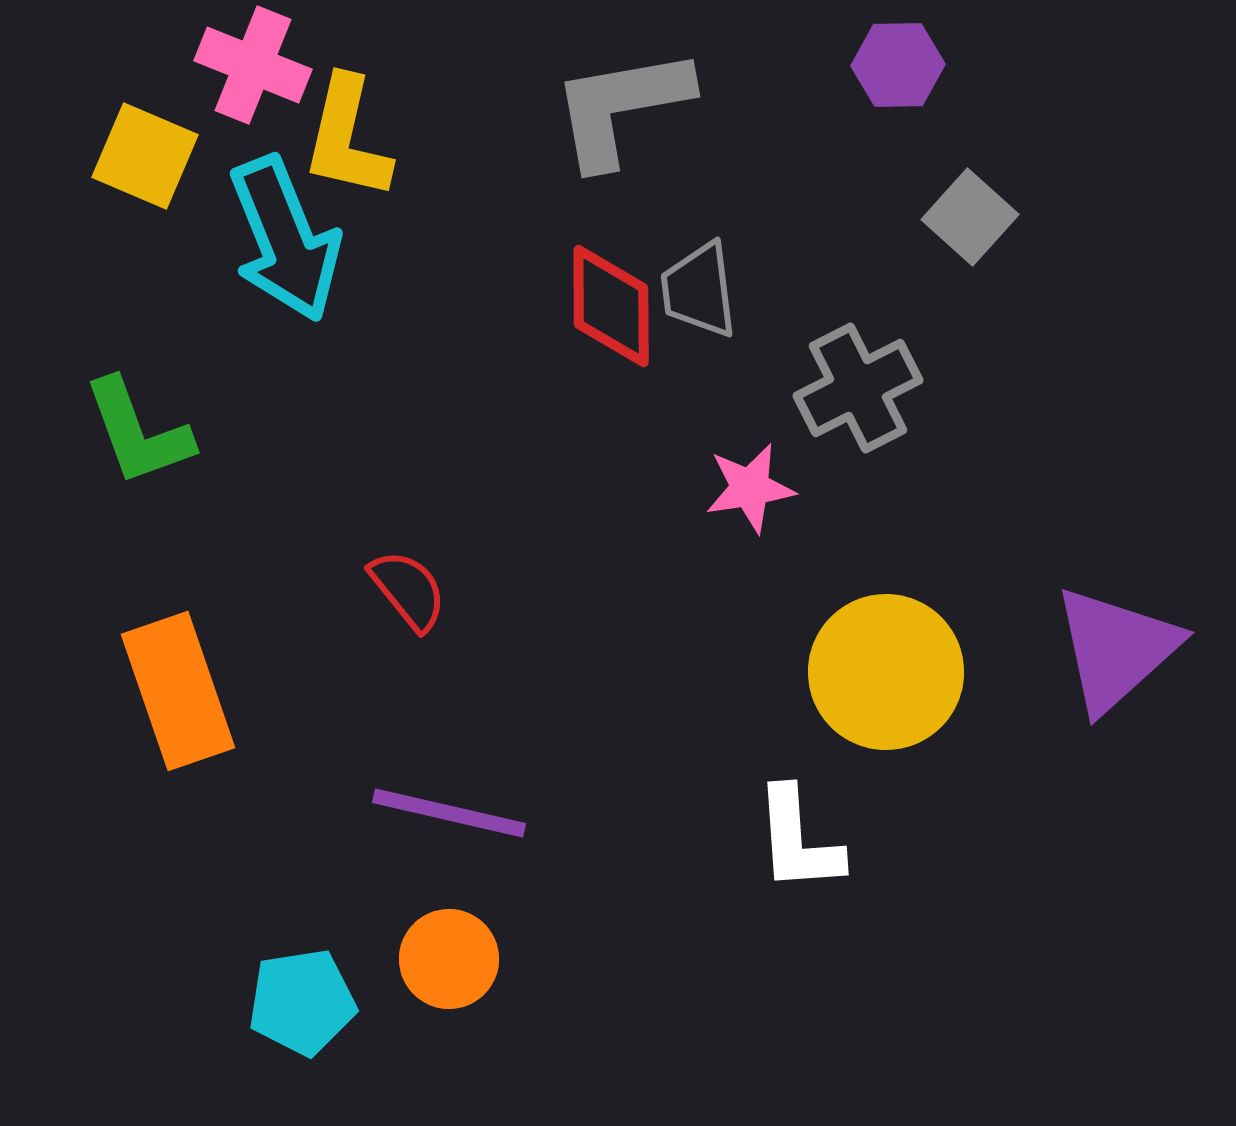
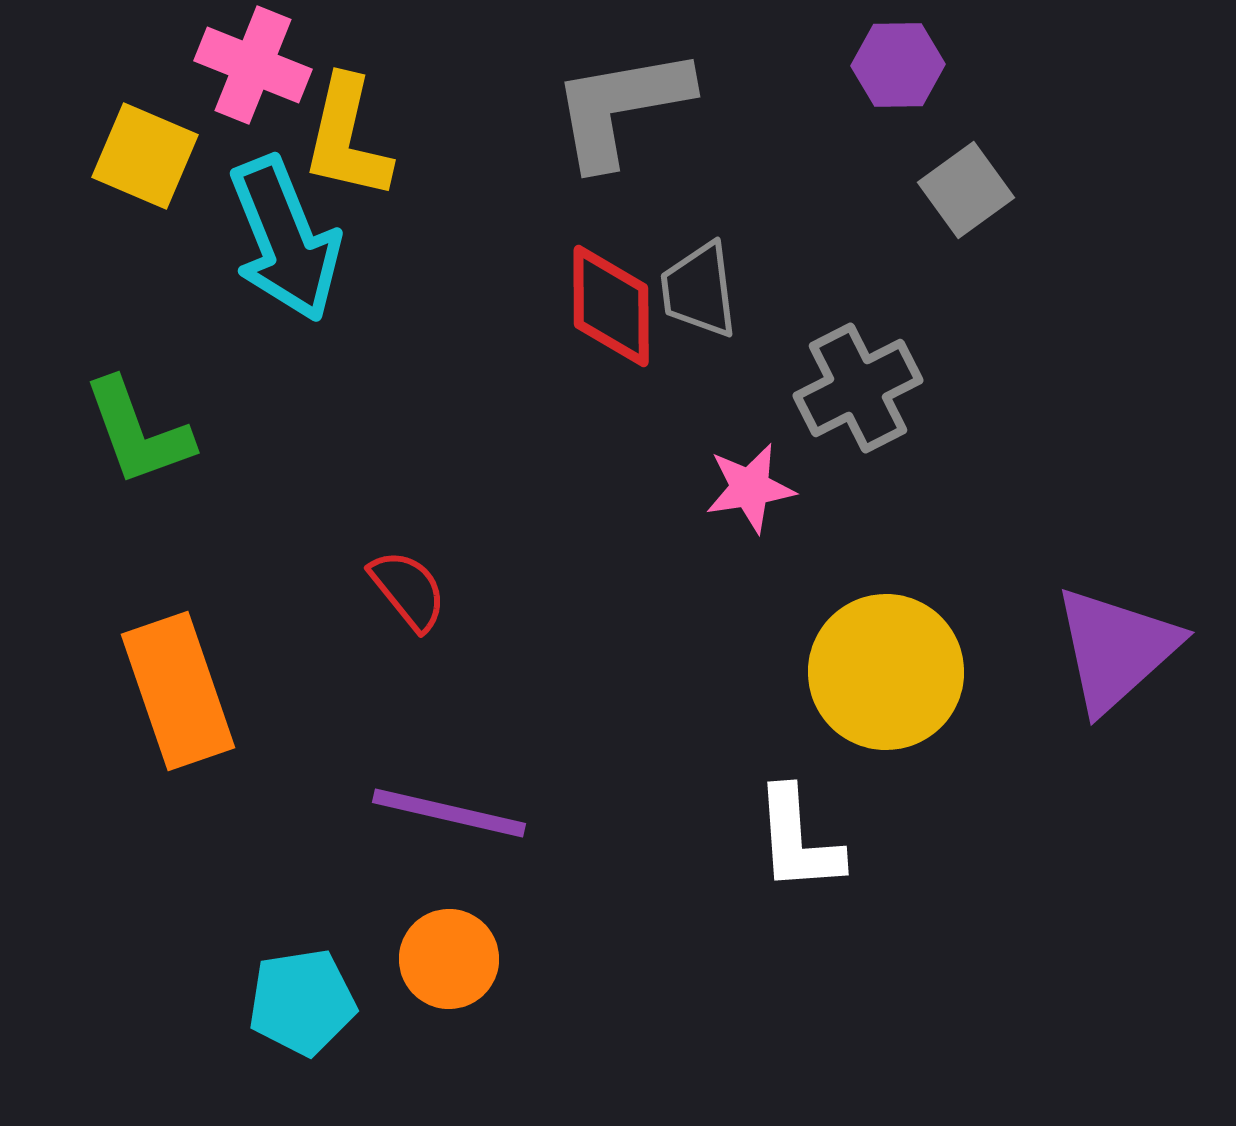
gray square: moved 4 px left, 27 px up; rotated 12 degrees clockwise
